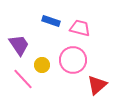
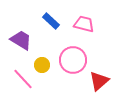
blue rectangle: rotated 24 degrees clockwise
pink trapezoid: moved 4 px right, 4 px up
purple trapezoid: moved 2 px right, 5 px up; rotated 25 degrees counterclockwise
red triangle: moved 2 px right, 4 px up
